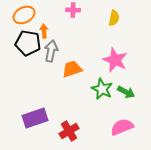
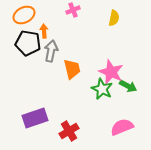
pink cross: rotated 24 degrees counterclockwise
pink star: moved 4 px left, 12 px down
orange trapezoid: rotated 95 degrees clockwise
green arrow: moved 2 px right, 6 px up
